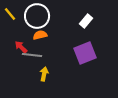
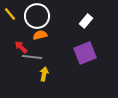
gray line: moved 2 px down
